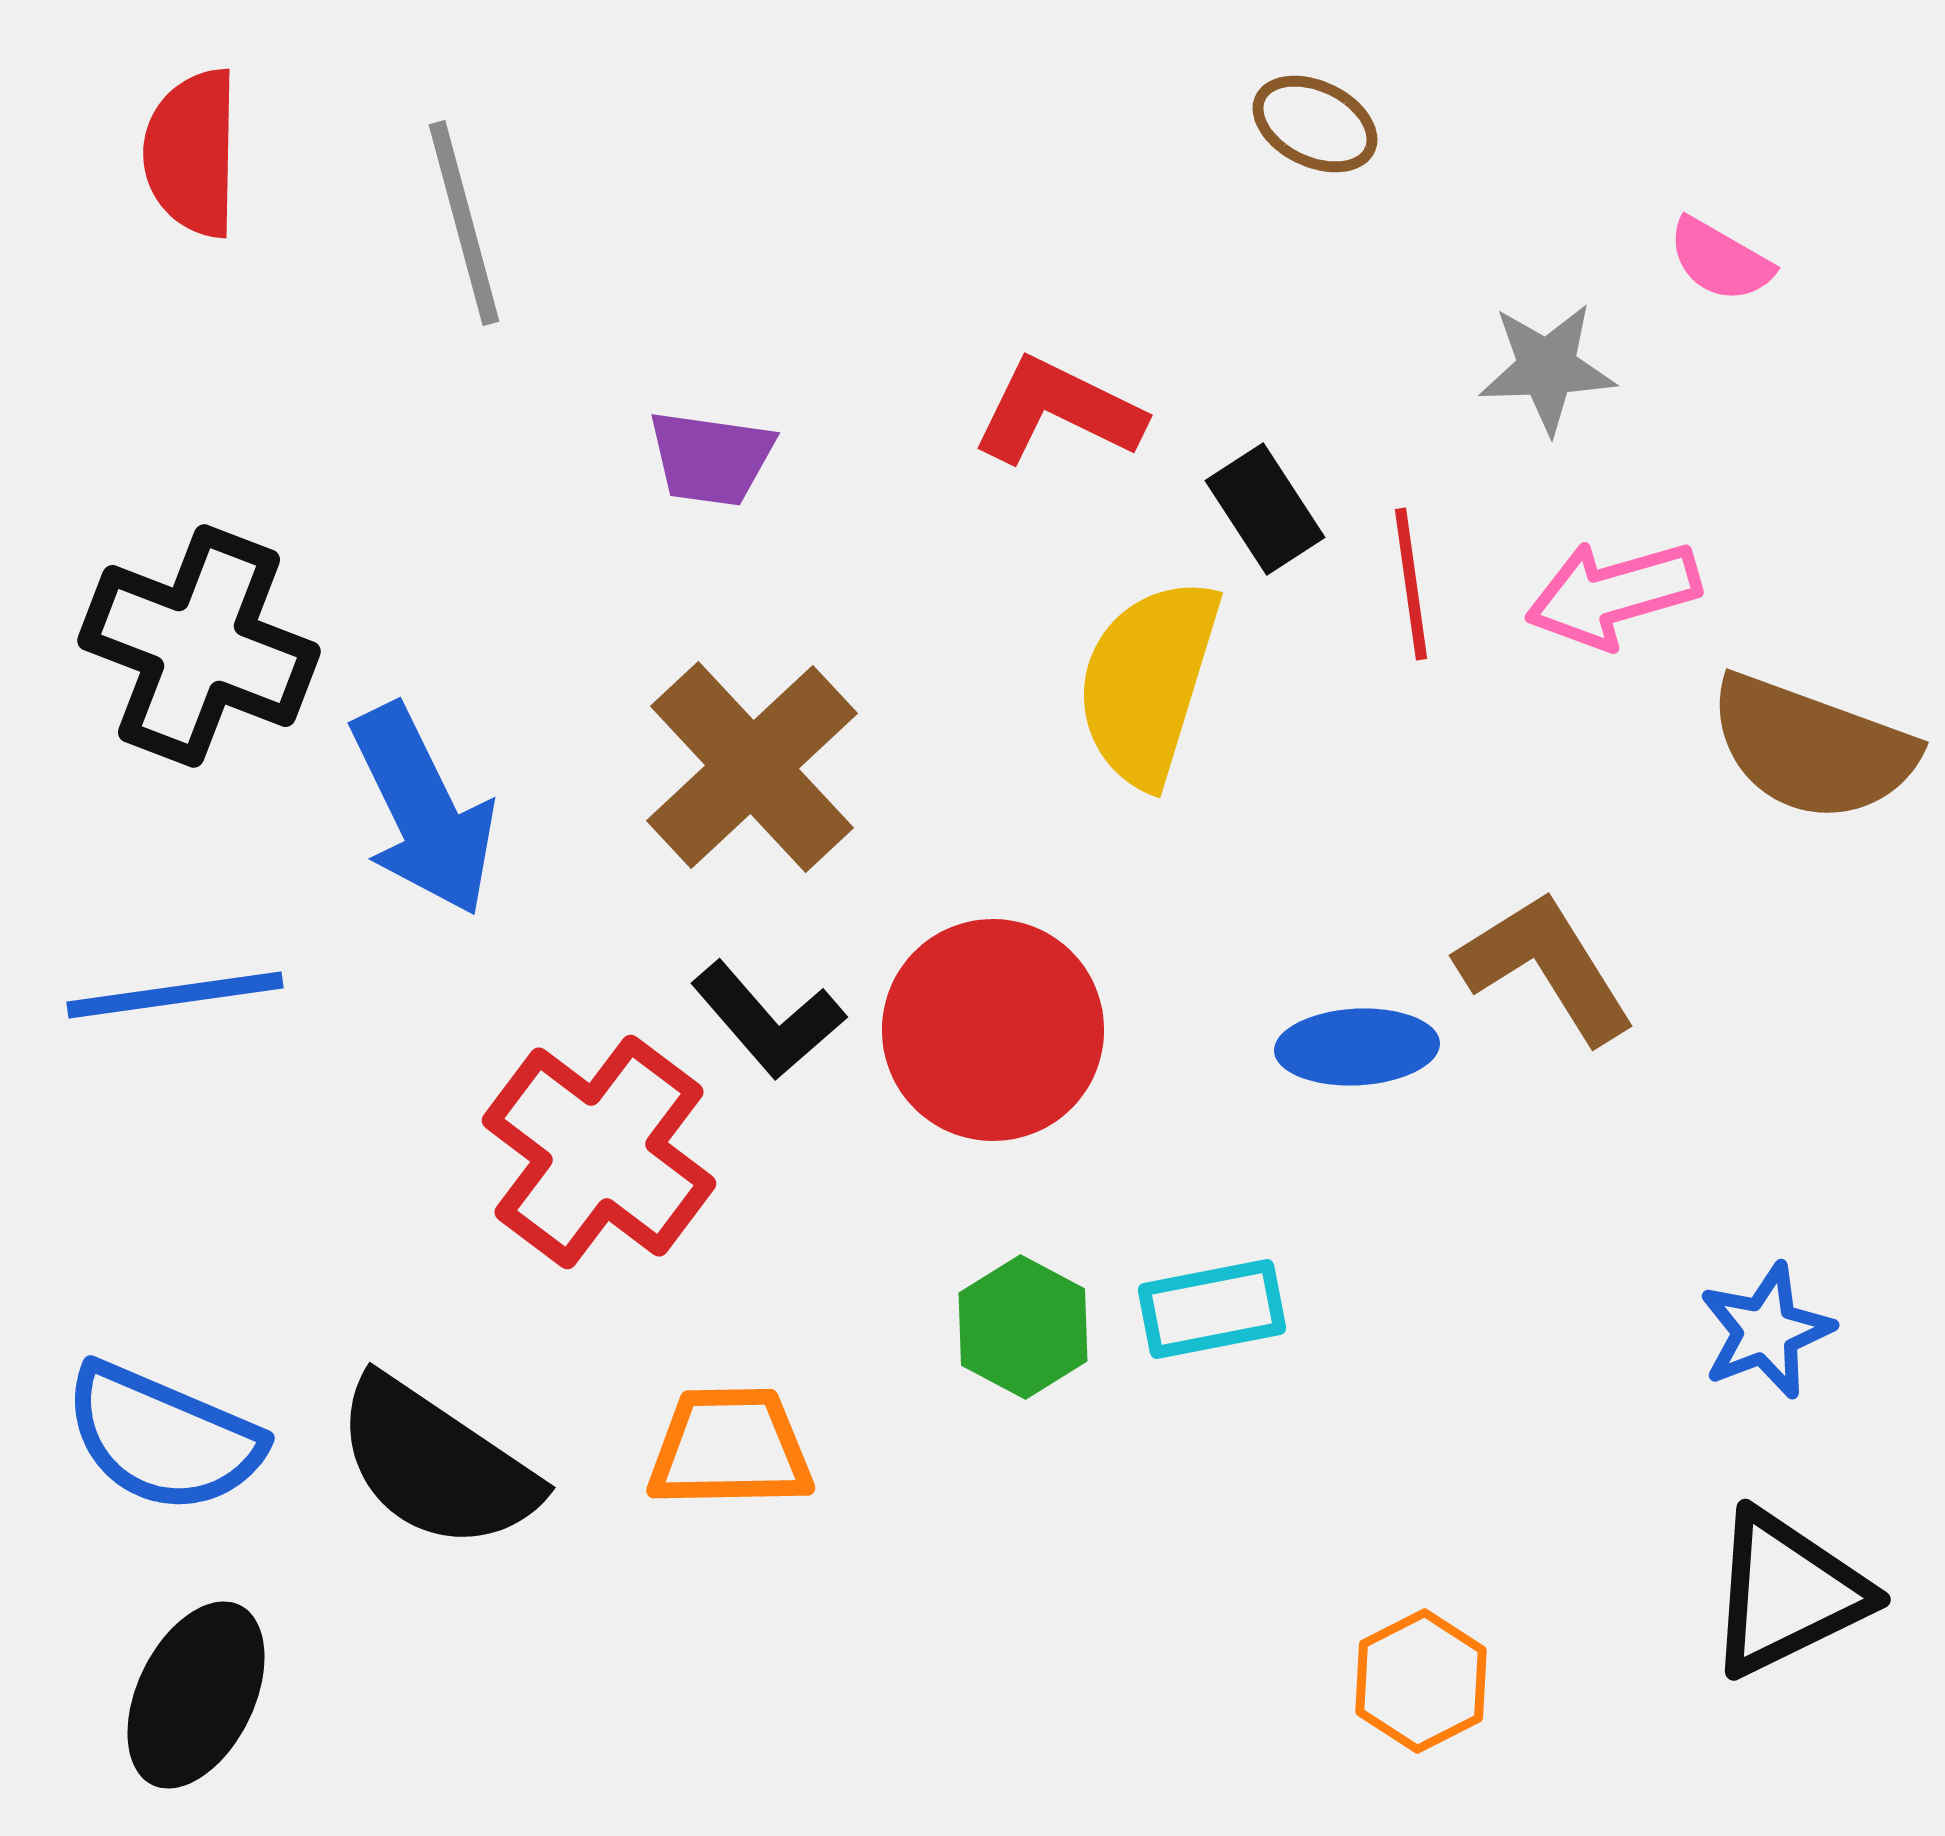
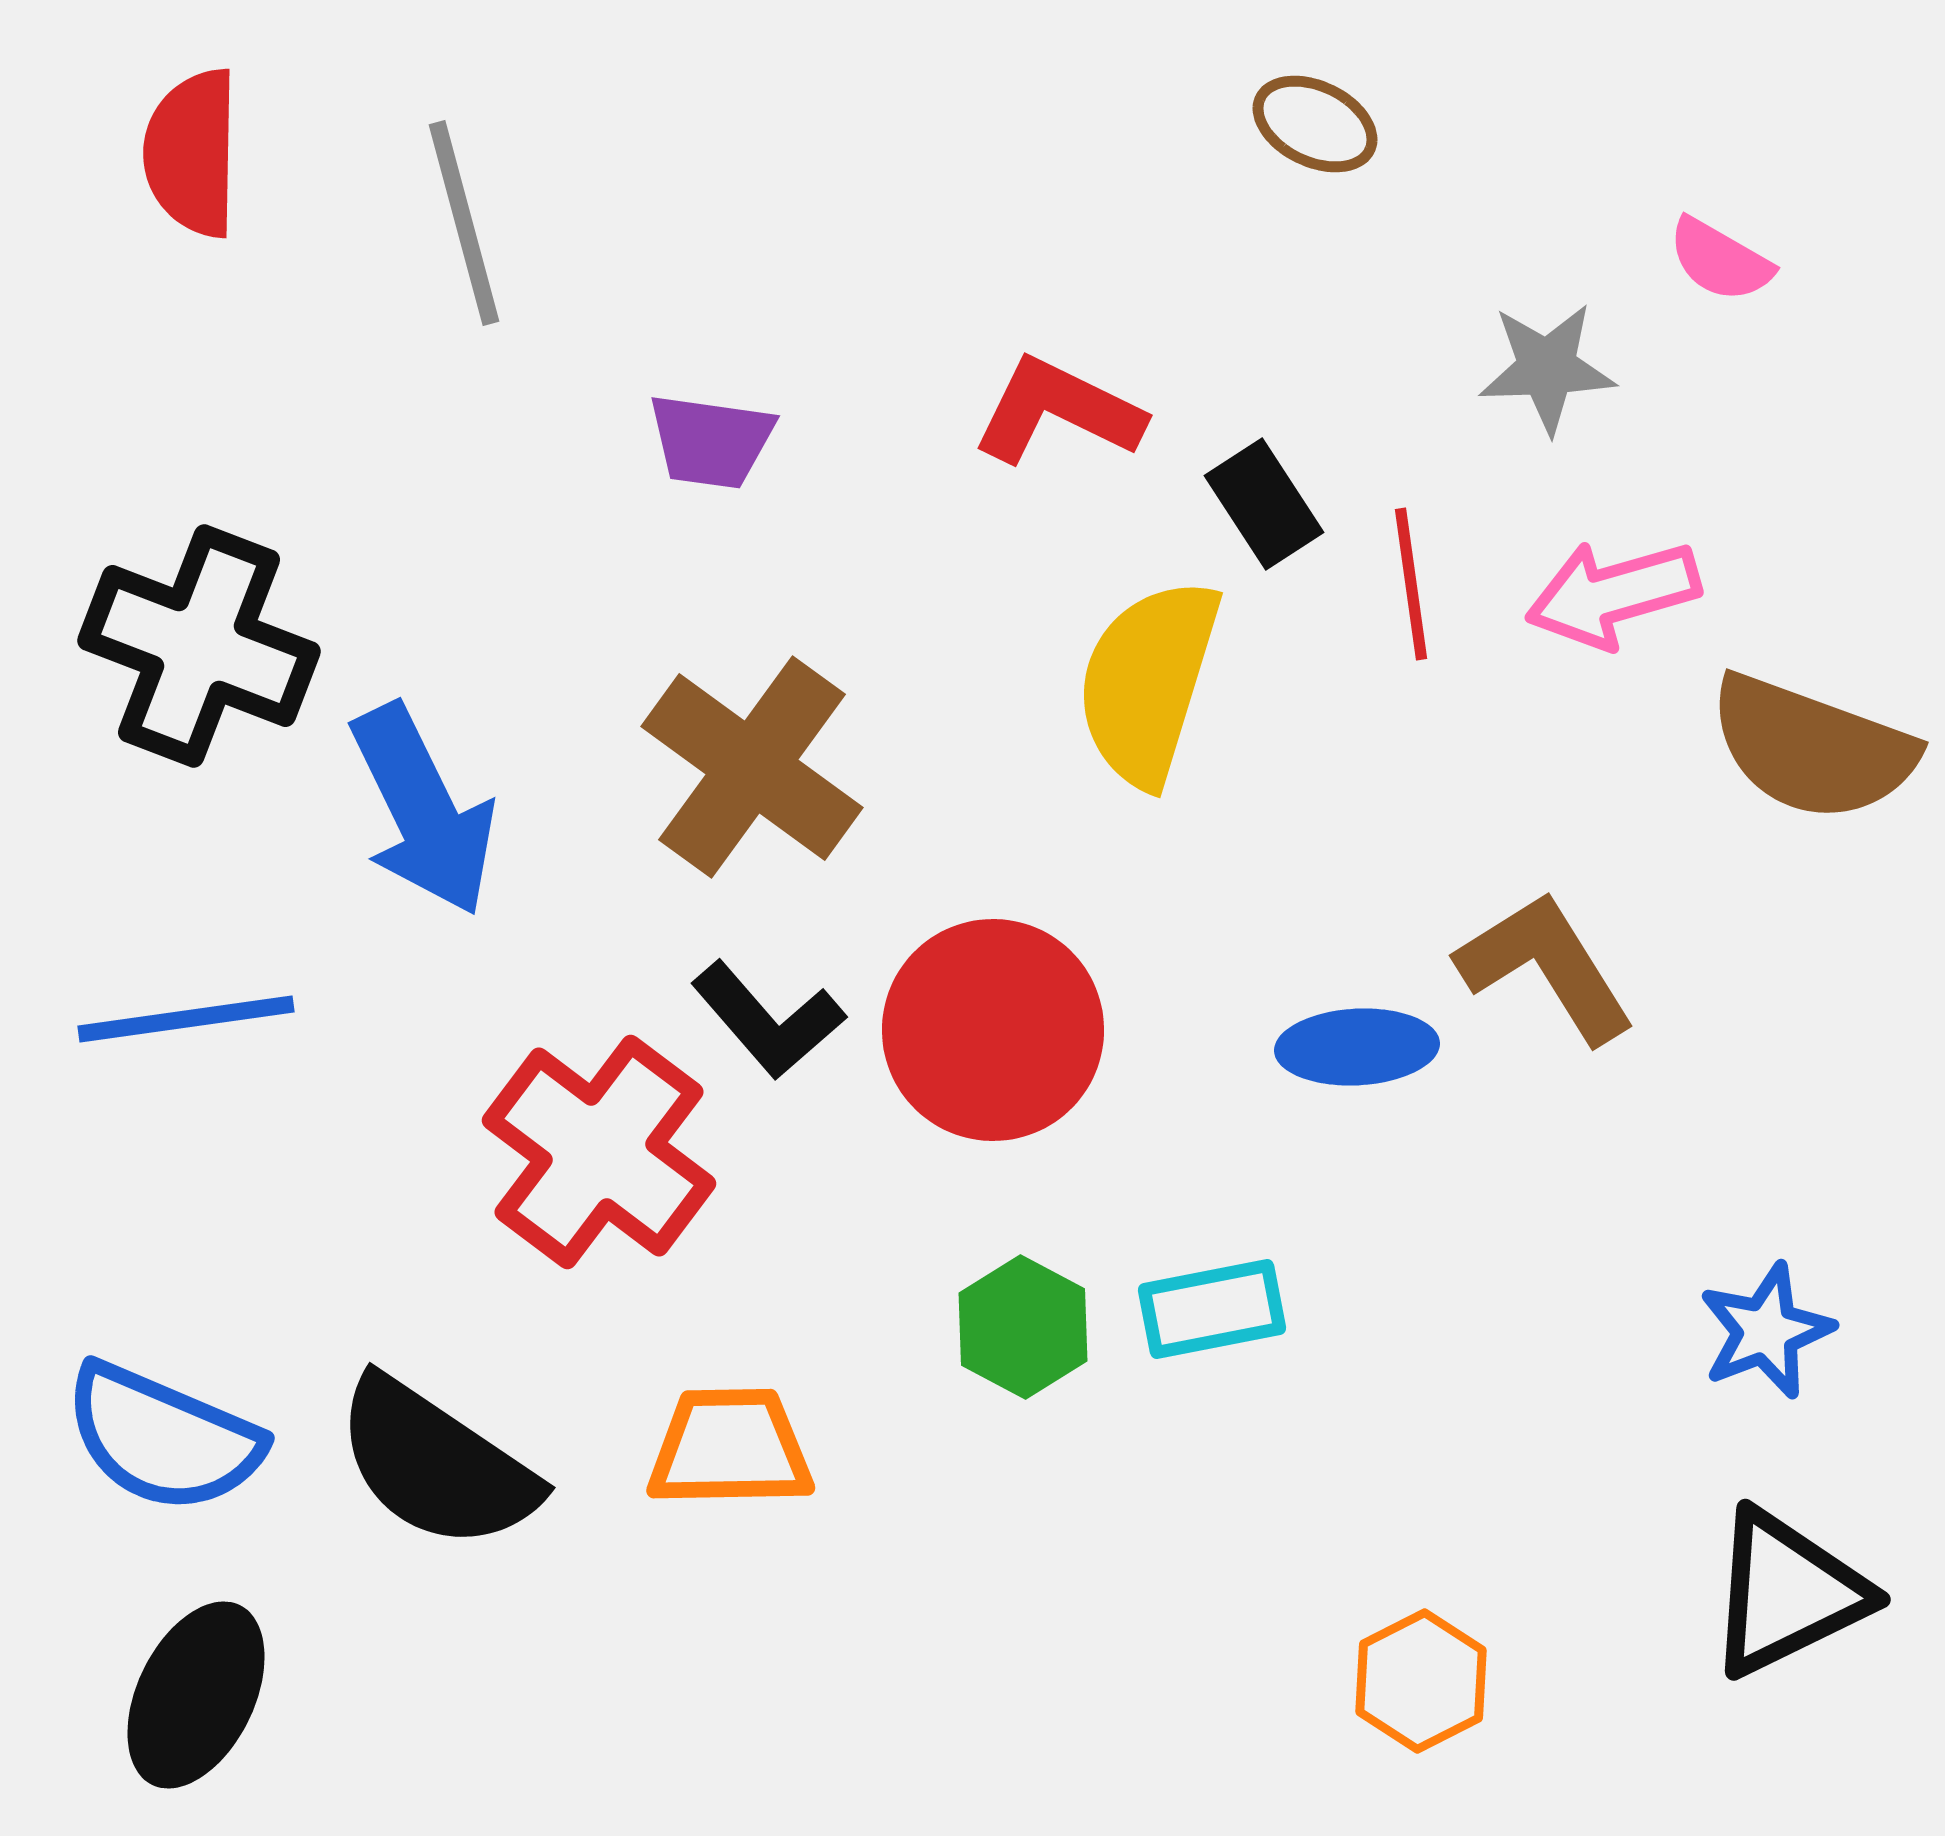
purple trapezoid: moved 17 px up
black rectangle: moved 1 px left, 5 px up
brown cross: rotated 11 degrees counterclockwise
blue line: moved 11 px right, 24 px down
